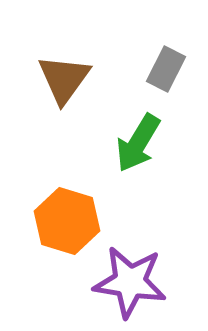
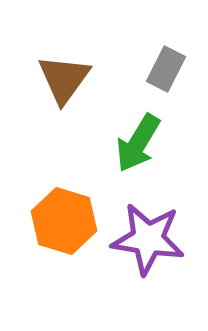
orange hexagon: moved 3 px left
purple star: moved 18 px right, 43 px up
